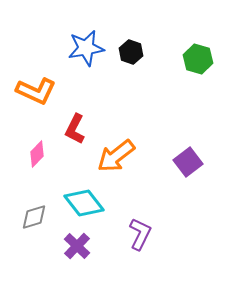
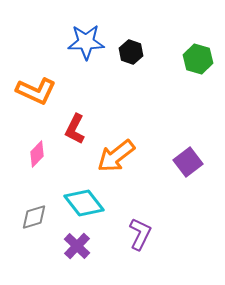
blue star: moved 6 px up; rotated 9 degrees clockwise
